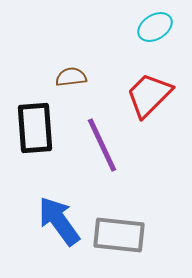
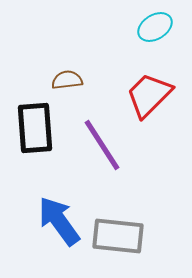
brown semicircle: moved 4 px left, 3 px down
purple line: rotated 8 degrees counterclockwise
gray rectangle: moved 1 px left, 1 px down
